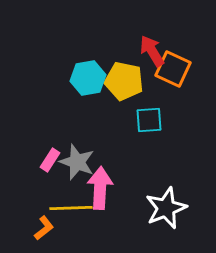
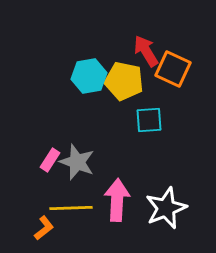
red arrow: moved 6 px left
cyan hexagon: moved 1 px right, 2 px up
pink arrow: moved 17 px right, 12 px down
